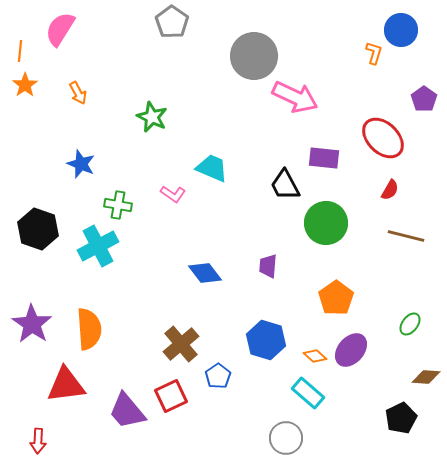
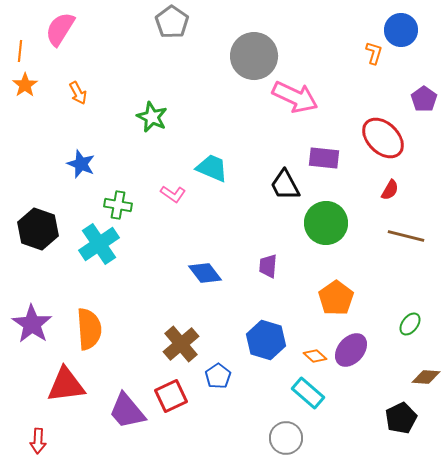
cyan cross at (98, 246): moved 1 px right, 2 px up; rotated 6 degrees counterclockwise
